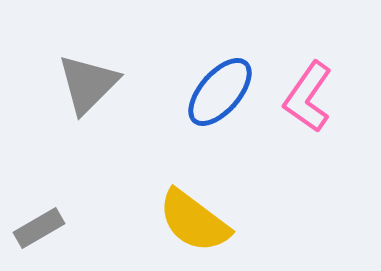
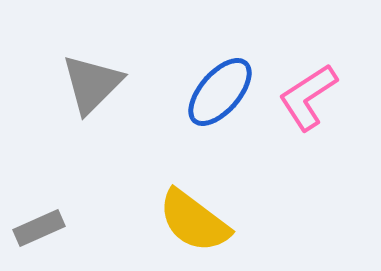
gray triangle: moved 4 px right
pink L-shape: rotated 22 degrees clockwise
gray rectangle: rotated 6 degrees clockwise
